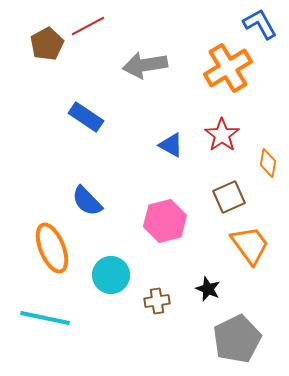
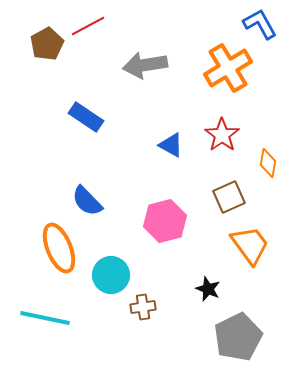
orange ellipse: moved 7 px right
brown cross: moved 14 px left, 6 px down
gray pentagon: moved 1 px right, 2 px up
